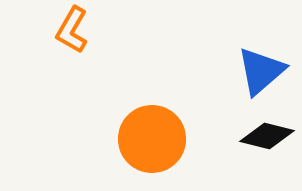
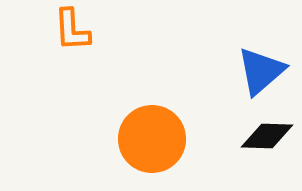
orange L-shape: rotated 33 degrees counterclockwise
black diamond: rotated 12 degrees counterclockwise
